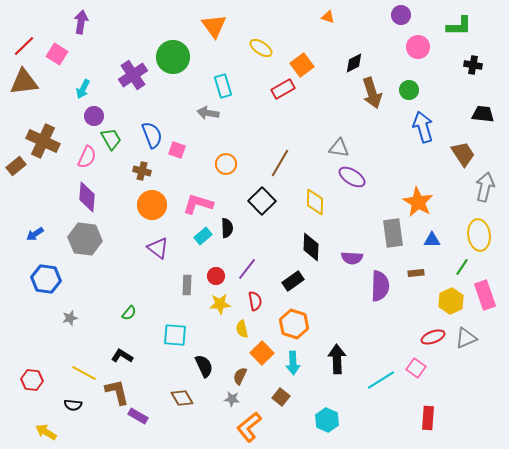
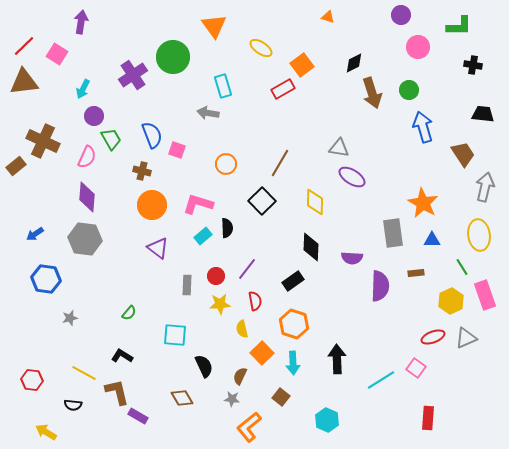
orange star at (418, 202): moved 5 px right, 1 px down
green line at (462, 267): rotated 66 degrees counterclockwise
